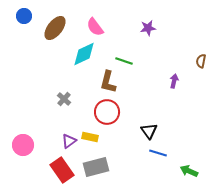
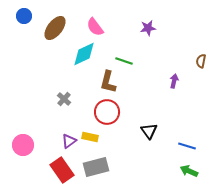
blue line: moved 29 px right, 7 px up
